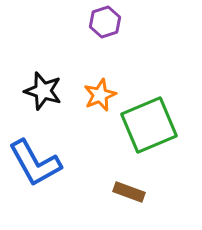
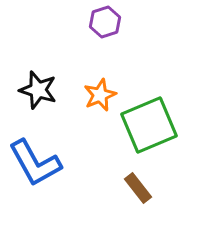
black star: moved 5 px left, 1 px up
brown rectangle: moved 9 px right, 4 px up; rotated 32 degrees clockwise
